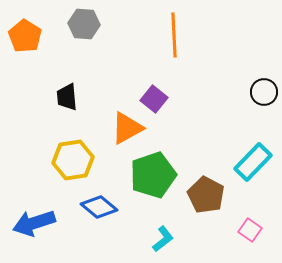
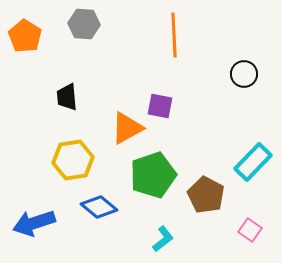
black circle: moved 20 px left, 18 px up
purple square: moved 6 px right, 7 px down; rotated 28 degrees counterclockwise
